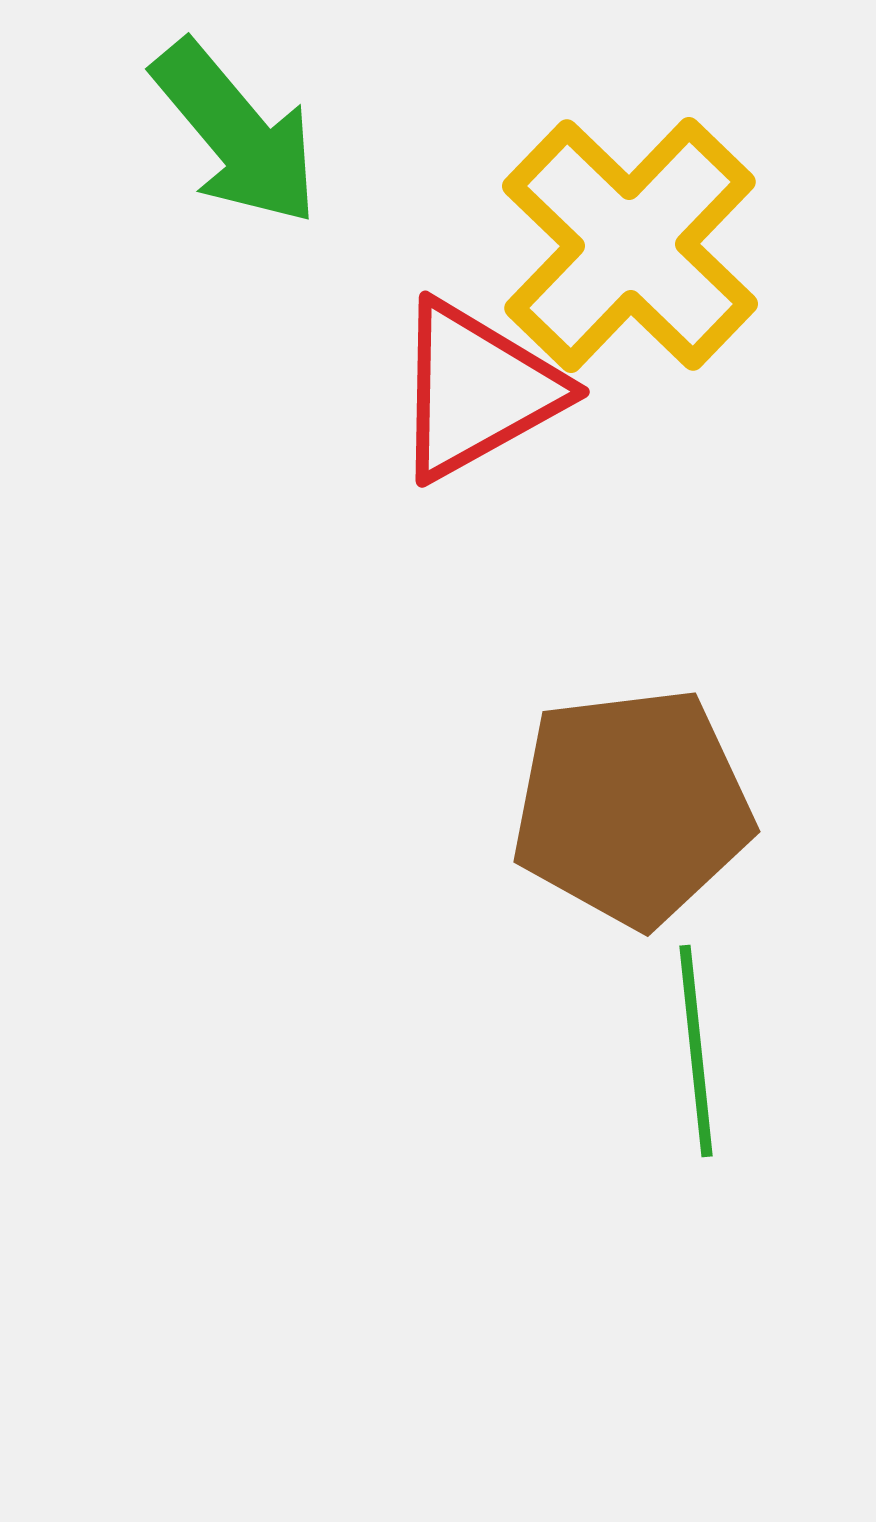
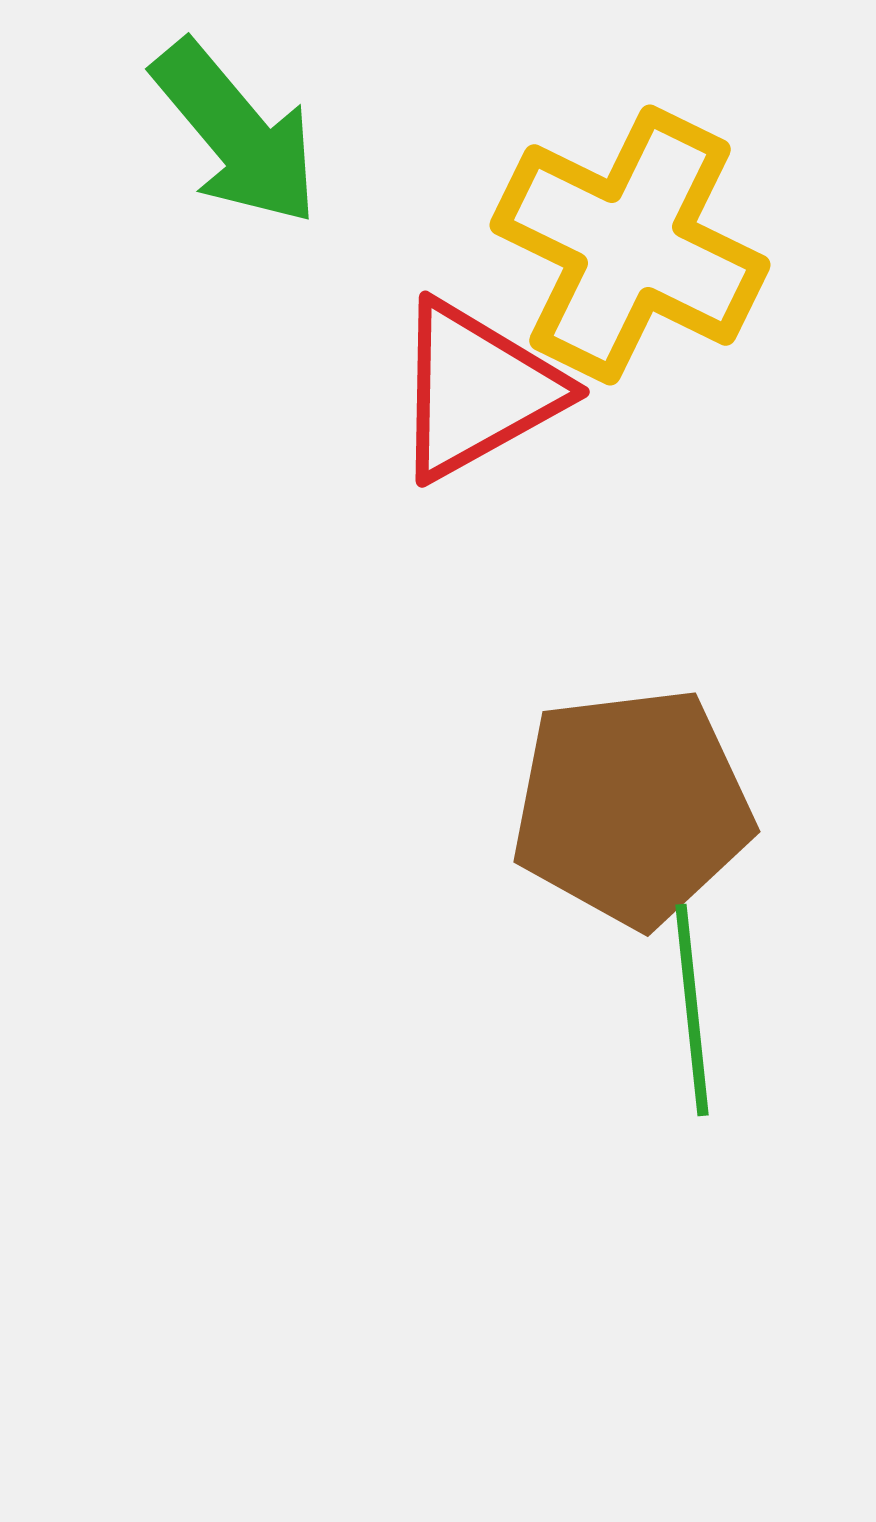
yellow cross: rotated 18 degrees counterclockwise
green line: moved 4 px left, 41 px up
